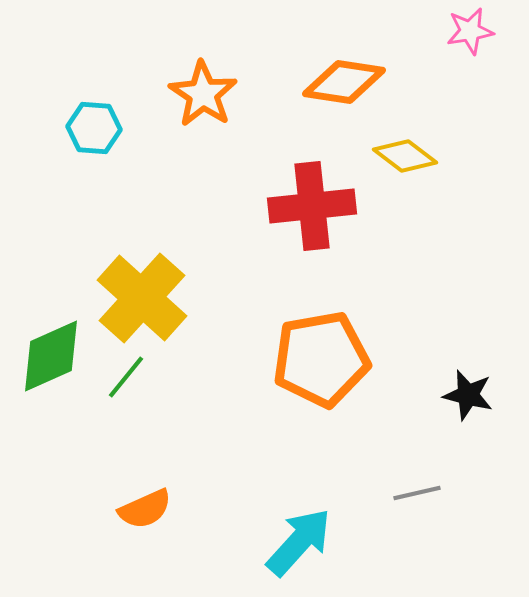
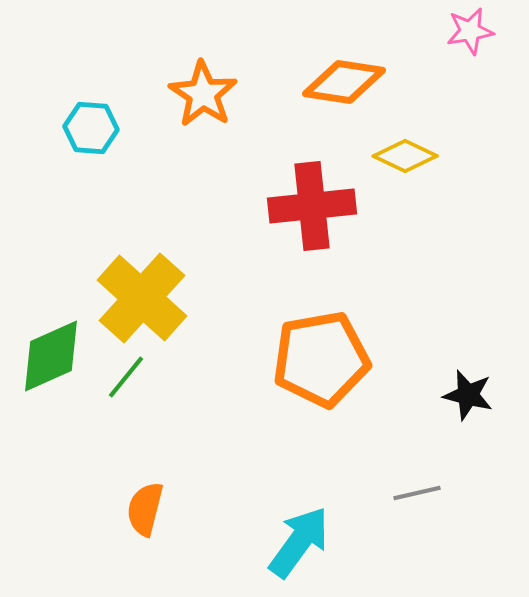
cyan hexagon: moved 3 px left
yellow diamond: rotated 12 degrees counterclockwise
orange semicircle: rotated 128 degrees clockwise
cyan arrow: rotated 6 degrees counterclockwise
